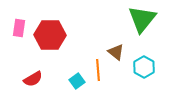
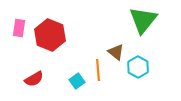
green triangle: moved 1 px right, 1 px down
red hexagon: rotated 20 degrees clockwise
cyan hexagon: moved 6 px left
red semicircle: moved 1 px right
